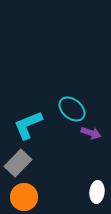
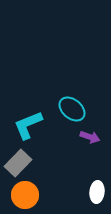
purple arrow: moved 1 px left, 4 px down
orange circle: moved 1 px right, 2 px up
